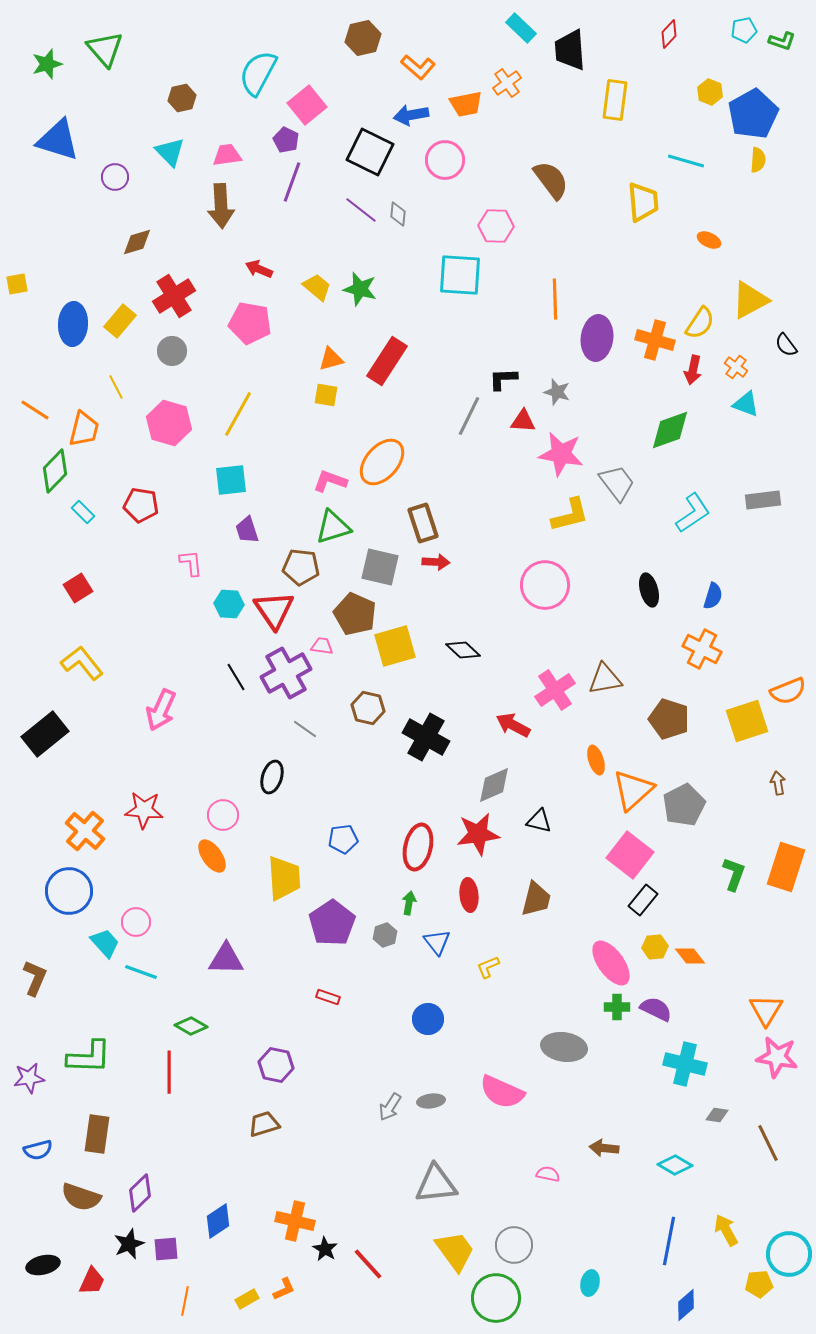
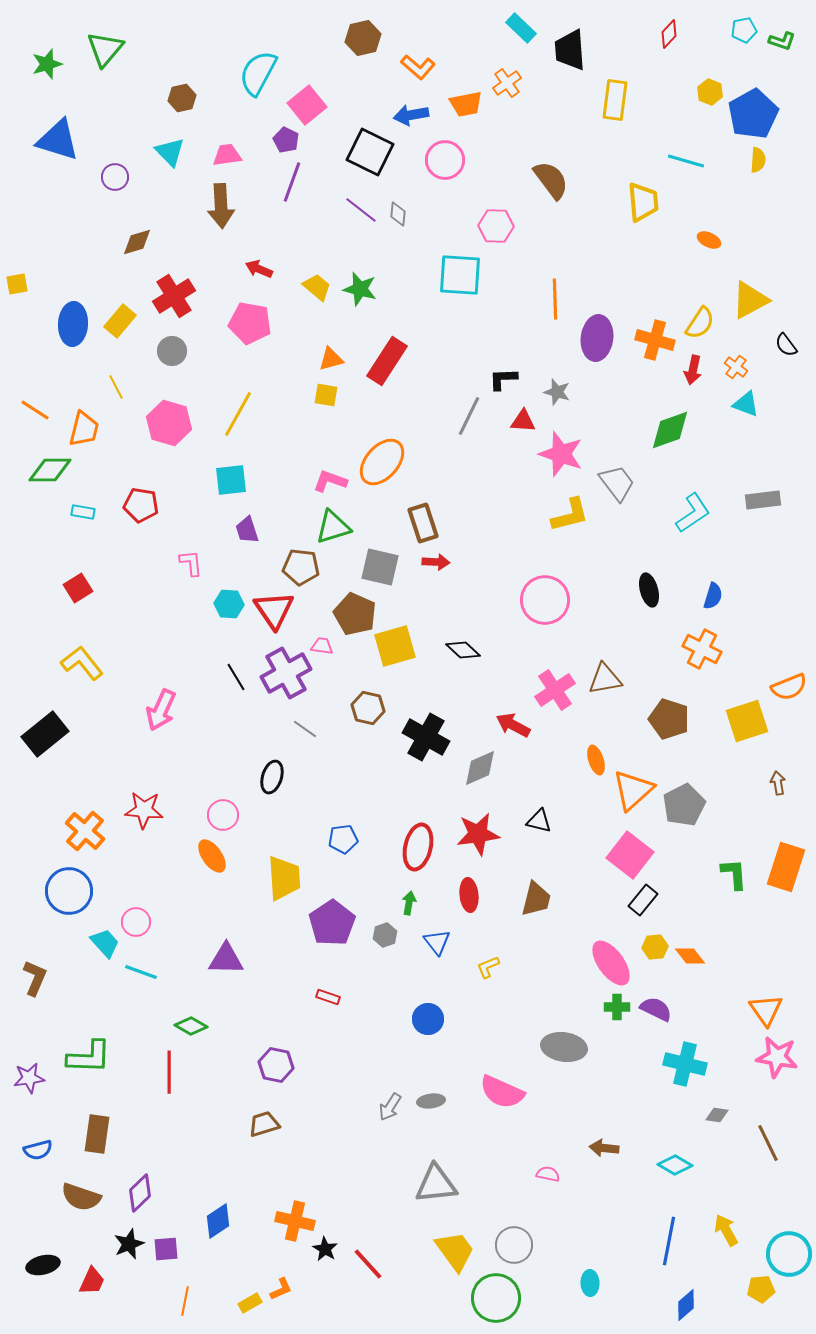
green triangle at (105, 49): rotated 21 degrees clockwise
pink star at (561, 454): rotated 9 degrees clockwise
green diamond at (55, 471): moved 5 px left, 1 px up; rotated 45 degrees clockwise
cyan rectangle at (83, 512): rotated 35 degrees counterclockwise
pink circle at (545, 585): moved 15 px down
orange semicircle at (788, 691): moved 1 px right, 4 px up
gray diamond at (494, 785): moved 14 px left, 17 px up
green L-shape at (734, 874): rotated 24 degrees counterclockwise
orange triangle at (766, 1010): rotated 6 degrees counterclockwise
cyan ellipse at (590, 1283): rotated 15 degrees counterclockwise
yellow pentagon at (759, 1284): moved 2 px right, 5 px down
orange L-shape at (284, 1289): moved 3 px left
yellow rectangle at (247, 1299): moved 3 px right, 4 px down
